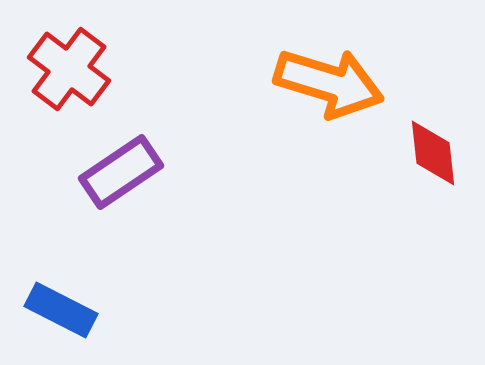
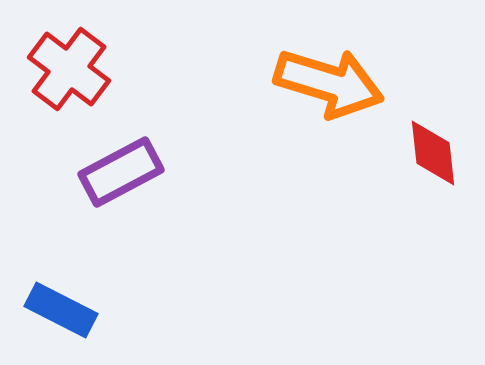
purple rectangle: rotated 6 degrees clockwise
